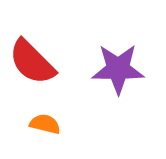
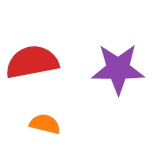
red semicircle: rotated 124 degrees clockwise
